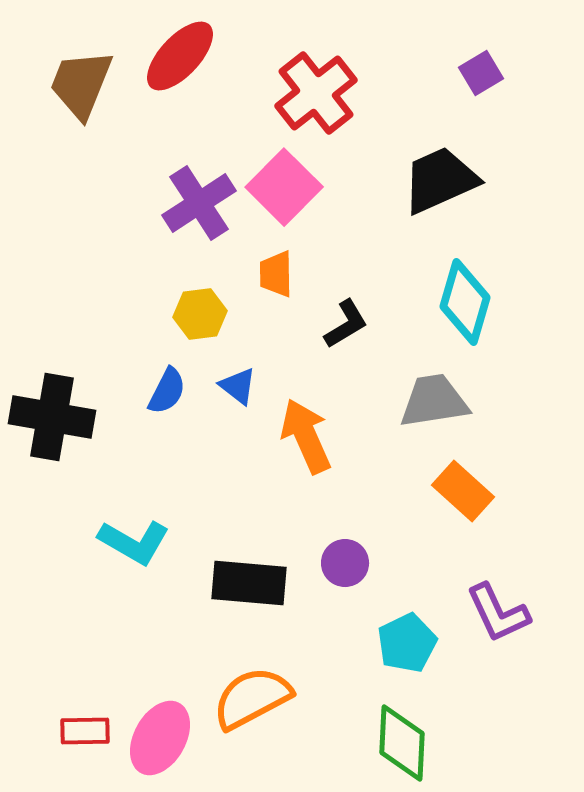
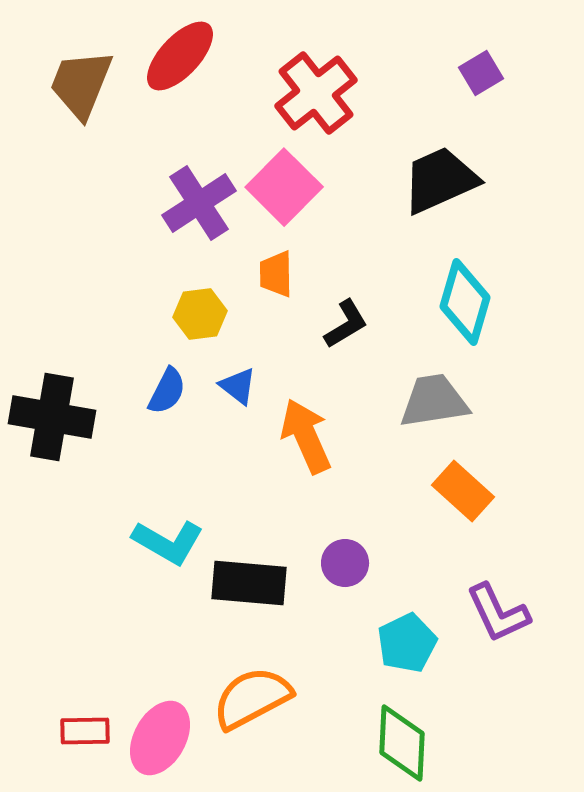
cyan L-shape: moved 34 px right
